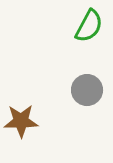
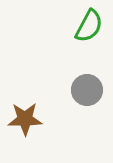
brown star: moved 4 px right, 2 px up
